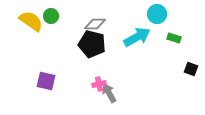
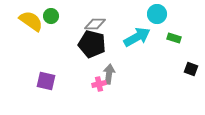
gray arrow: moved 19 px up; rotated 36 degrees clockwise
